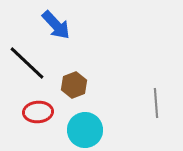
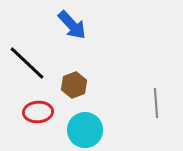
blue arrow: moved 16 px right
